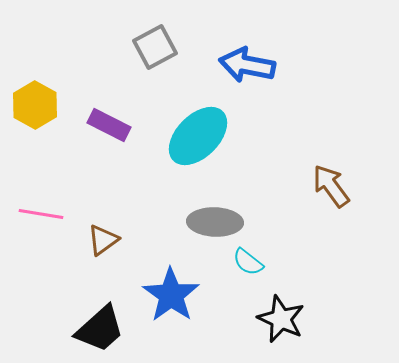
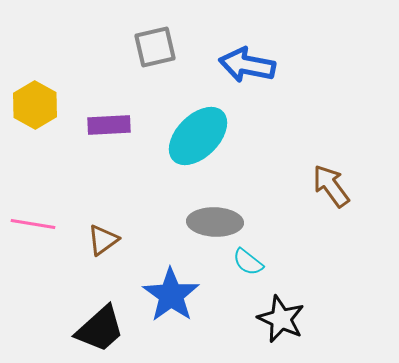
gray square: rotated 15 degrees clockwise
purple rectangle: rotated 30 degrees counterclockwise
pink line: moved 8 px left, 10 px down
